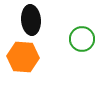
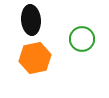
orange hexagon: moved 12 px right, 1 px down; rotated 16 degrees counterclockwise
